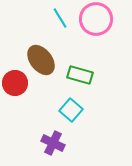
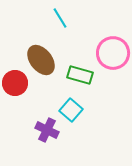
pink circle: moved 17 px right, 34 px down
purple cross: moved 6 px left, 13 px up
